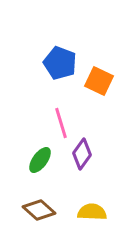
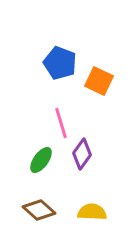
green ellipse: moved 1 px right
